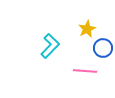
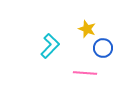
yellow star: rotated 24 degrees counterclockwise
pink line: moved 2 px down
